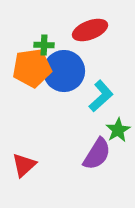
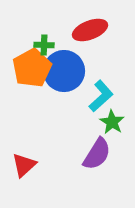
orange pentagon: rotated 21 degrees counterclockwise
green star: moved 6 px left, 8 px up; rotated 10 degrees counterclockwise
